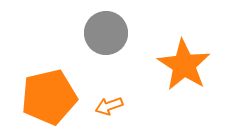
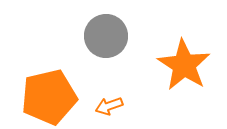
gray circle: moved 3 px down
